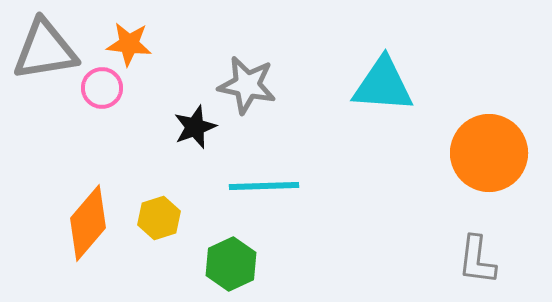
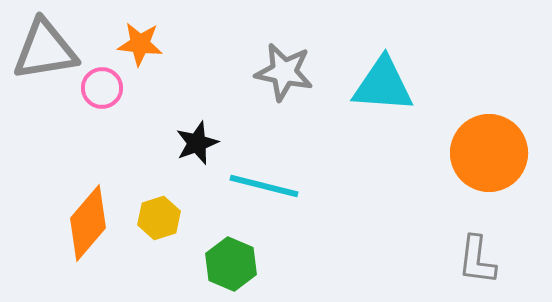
orange star: moved 11 px right
gray star: moved 37 px right, 13 px up
black star: moved 2 px right, 16 px down
cyan line: rotated 16 degrees clockwise
green hexagon: rotated 12 degrees counterclockwise
